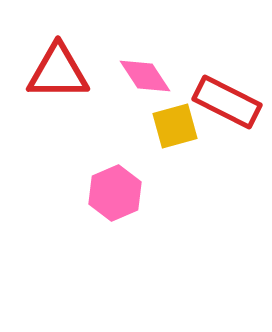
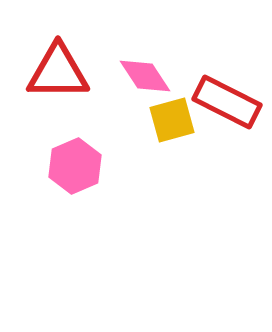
yellow square: moved 3 px left, 6 px up
pink hexagon: moved 40 px left, 27 px up
